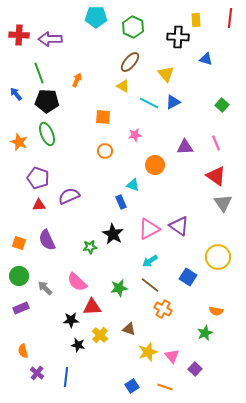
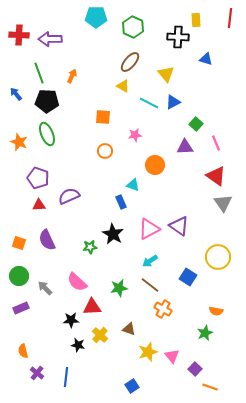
orange arrow at (77, 80): moved 5 px left, 4 px up
green square at (222, 105): moved 26 px left, 19 px down
orange line at (165, 387): moved 45 px right
